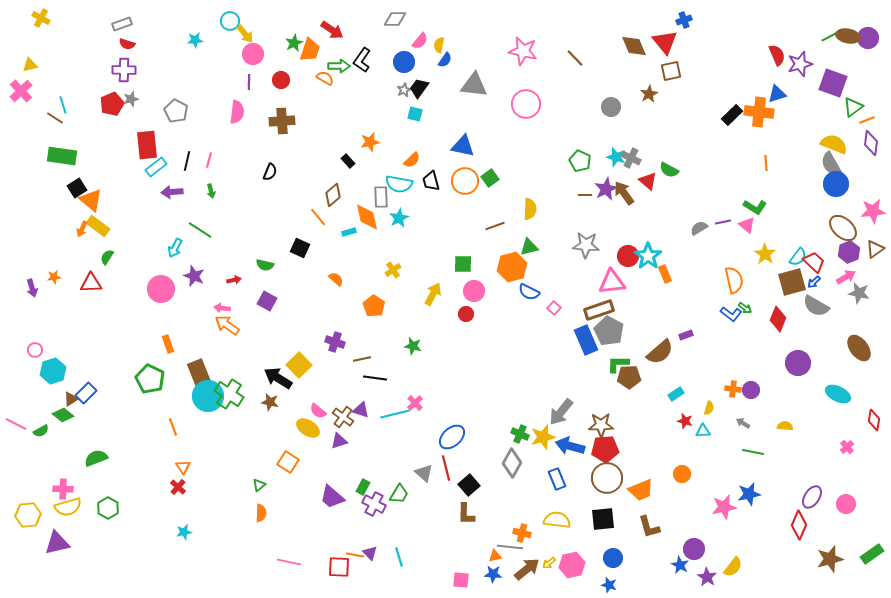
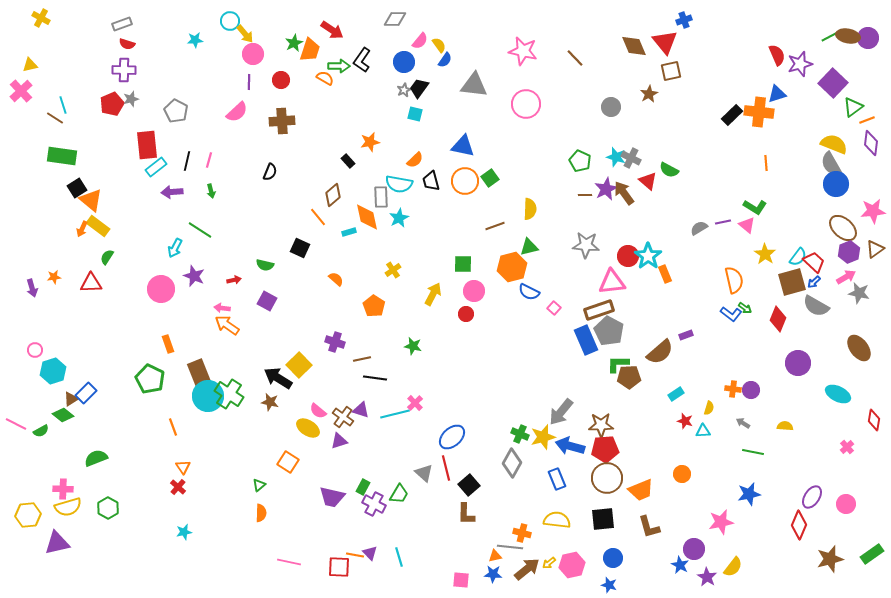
yellow semicircle at (439, 45): rotated 133 degrees clockwise
purple square at (833, 83): rotated 24 degrees clockwise
pink semicircle at (237, 112): rotated 40 degrees clockwise
orange semicircle at (412, 160): moved 3 px right
purple trapezoid at (332, 497): rotated 28 degrees counterclockwise
pink star at (724, 507): moved 3 px left, 15 px down
